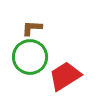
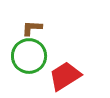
green circle: moved 1 px left, 1 px up
